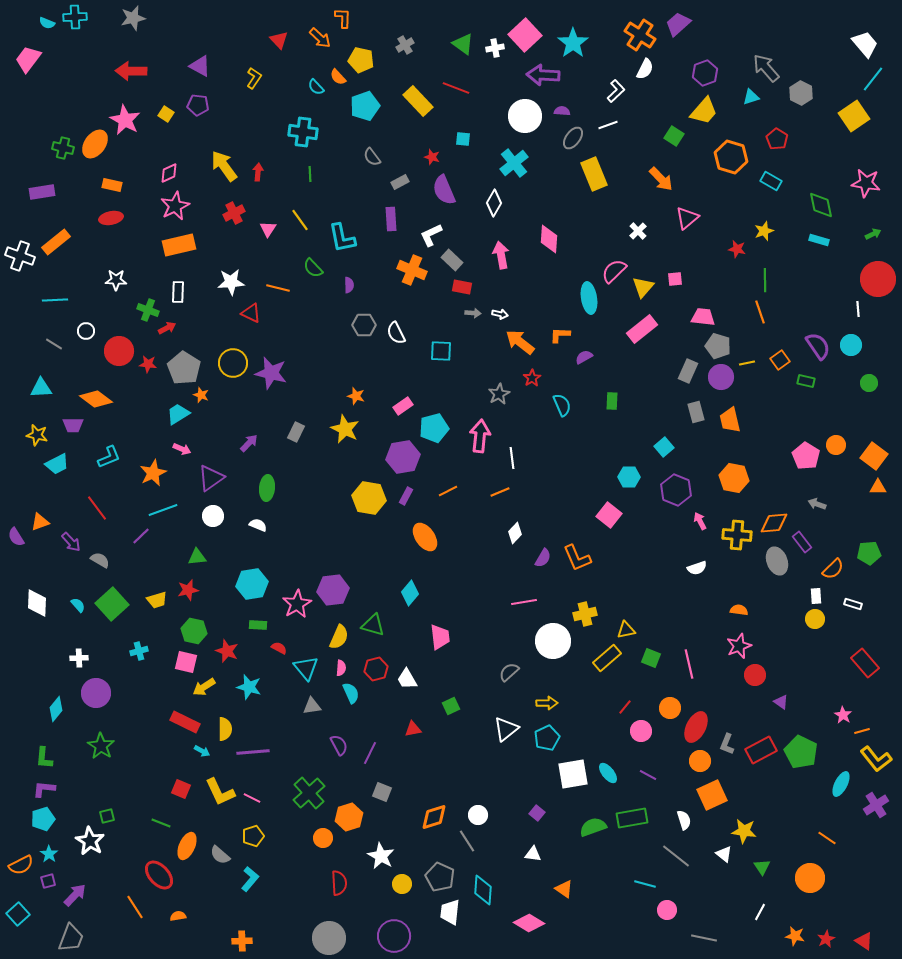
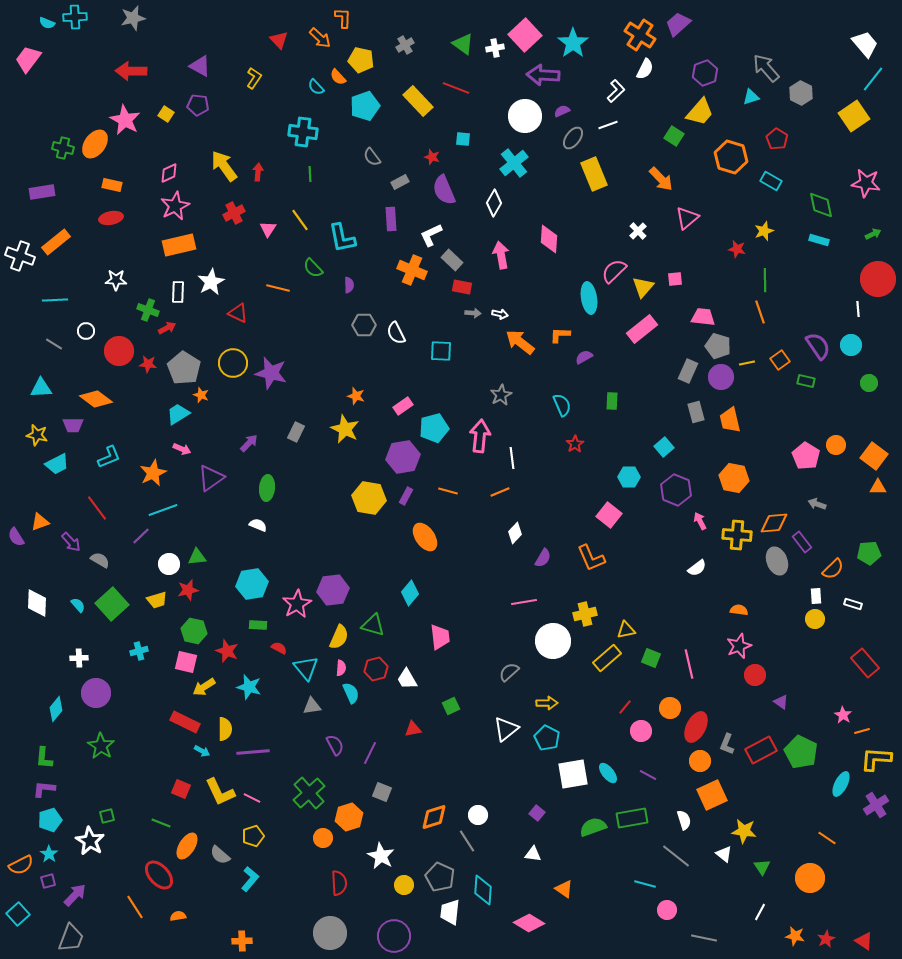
purple semicircle at (562, 111): rotated 28 degrees counterclockwise
yellow trapezoid at (704, 111): moved 4 px left, 1 px down
white star at (231, 282): moved 20 px left; rotated 24 degrees counterclockwise
red triangle at (251, 313): moved 13 px left
red star at (532, 378): moved 43 px right, 66 px down
gray star at (499, 394): moved 2 px right, 1 px down
orange line at (448, 491): rotated 42 degrees clockwise
white circle at (213, 516): moved 44 px left, 48 px down
orange L-shape at (577, 558): moved 14 px right
white semicircle at (697, 568): rotated 18 degrees counterclockwise
cyan pentagon at (547, 738): rotated 20 degrees counterclockwise
purple semicircle at (339, 745): moved 4 px left
yellow L-shape at (876, 759): rotated 132 degrees clockwise
cyan pentagon at (43, 819): moved 7 px right, 1 px down
orange ellipse at (187, 846): rotated 8 degrees clockwise
yellow circle at (402, 884): moved 2 px right, 1 px down
gray circle at (329, 938): moved 1 px right, 5 px up
